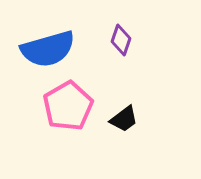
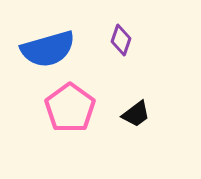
pink pentagon: moved 2 px right, 2 px down; rotated 6 degrees counterclockwise
black trapezoid: moved 12 px right, 5 px up
